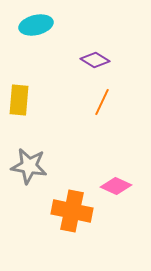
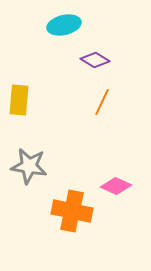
cyan ellipse: moved 28 px right
